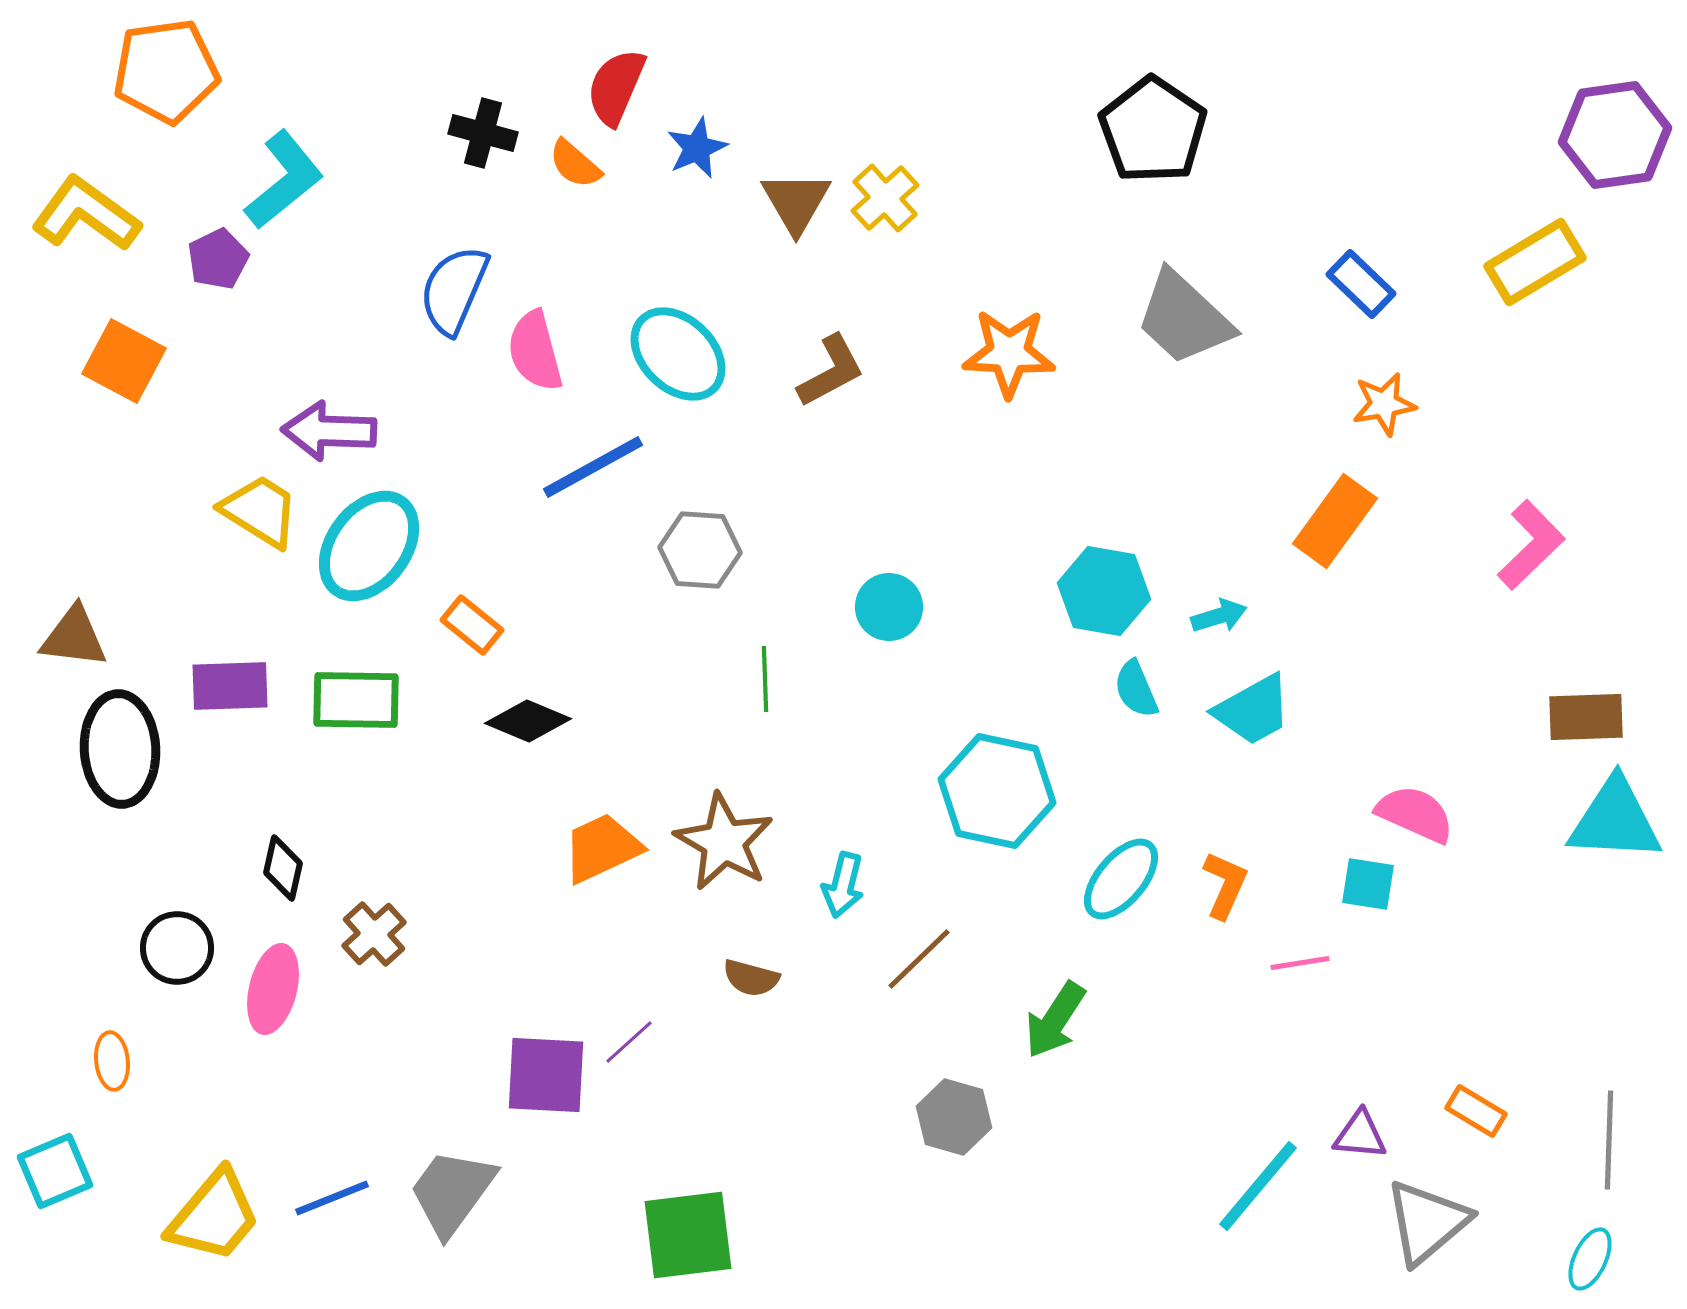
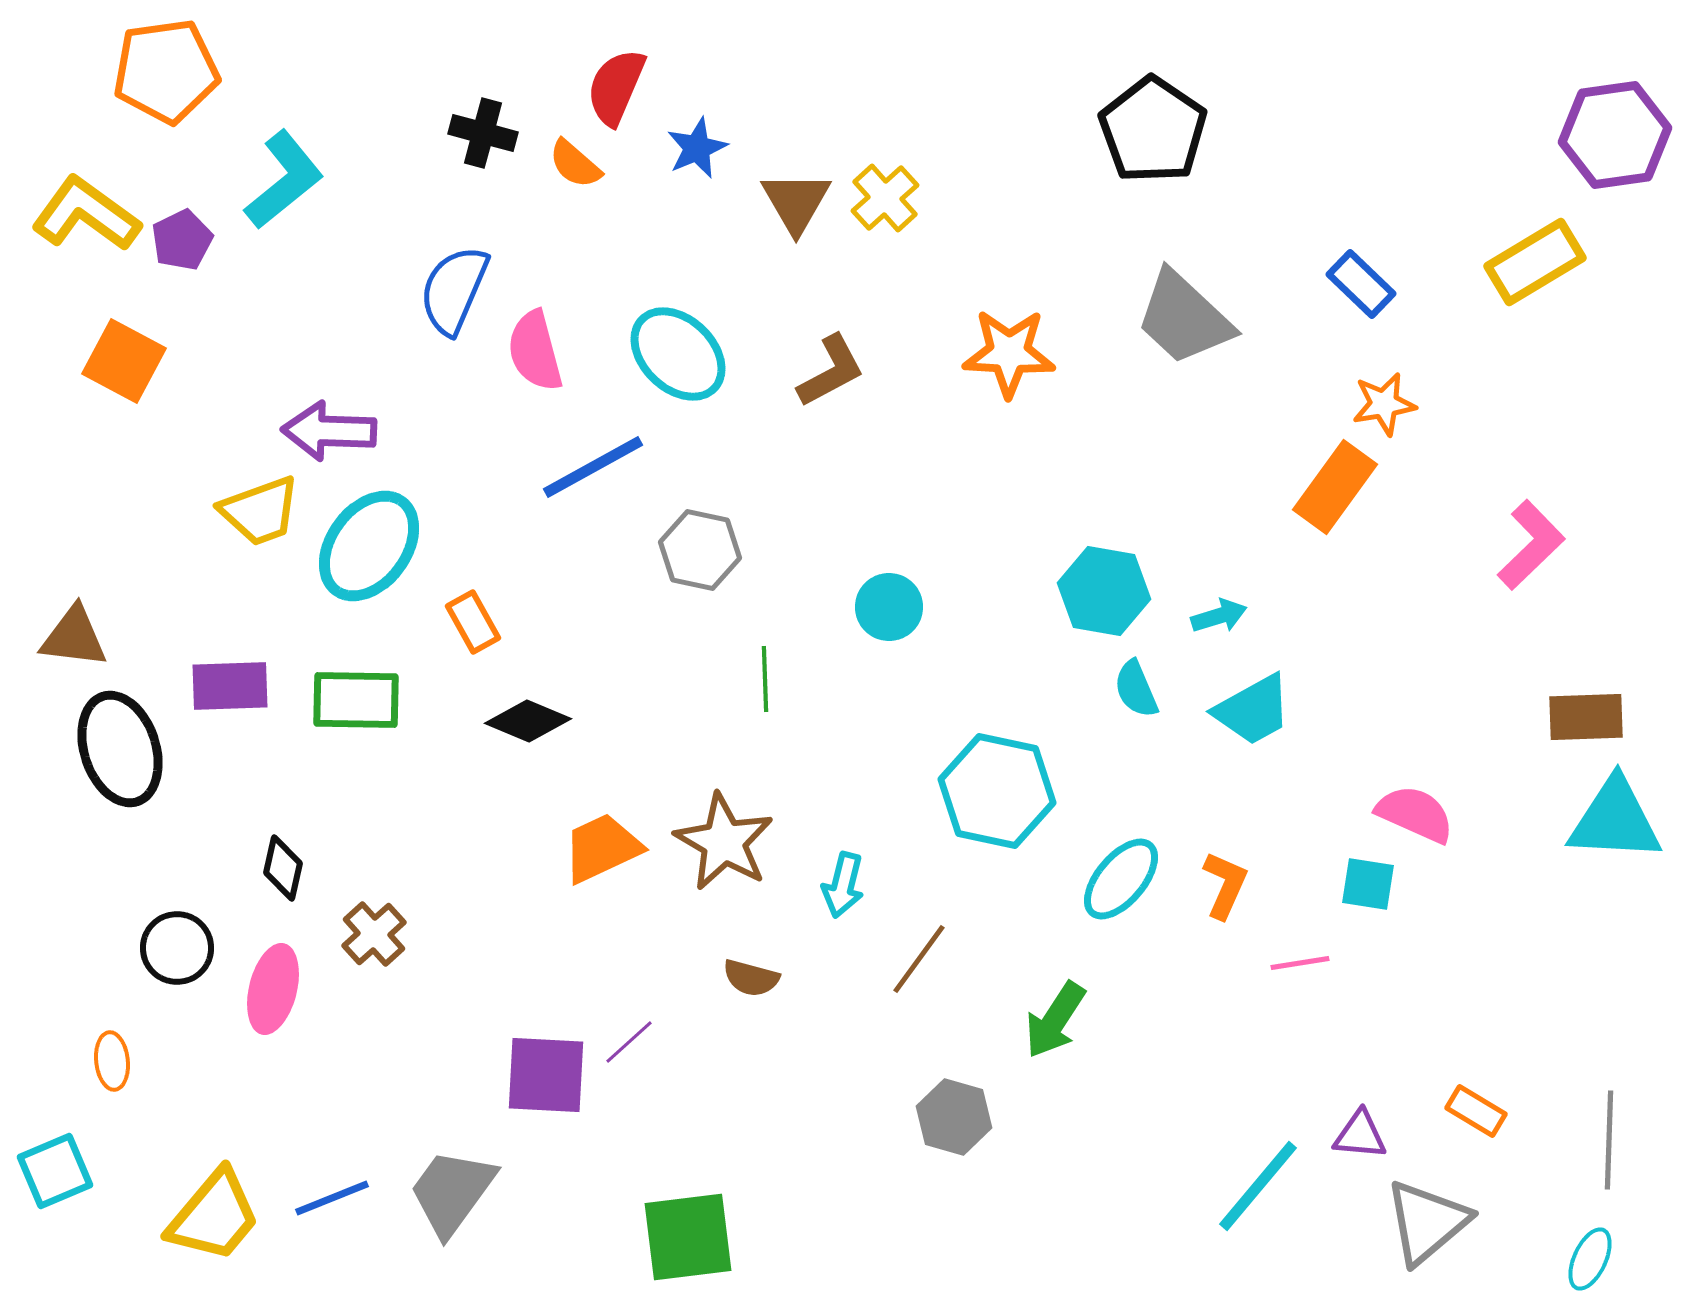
purple pentagon at (218, 259): moved 36 px left, 19 px up
yellow trapezoid at (260, 511): rotated 128 degrees clockwise
orange rectangle at (1335, 521): moved 34 px up
gray hexagon at (700, 550): rotated 8 degrees clockwise
orange rectangle at (472, 625): moved 1 px right, 3 px up; rotated 22 degrees clockwise
black ellipse at (120, 749): rotated 15 degrees counterclockwise
brown line at (919, 959): rotated 10 degrees counterclockwise
green square at (688, 1235): moved 2 px down
